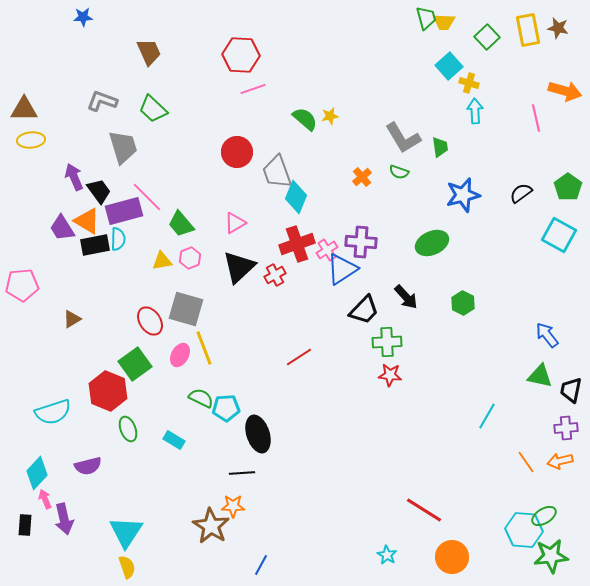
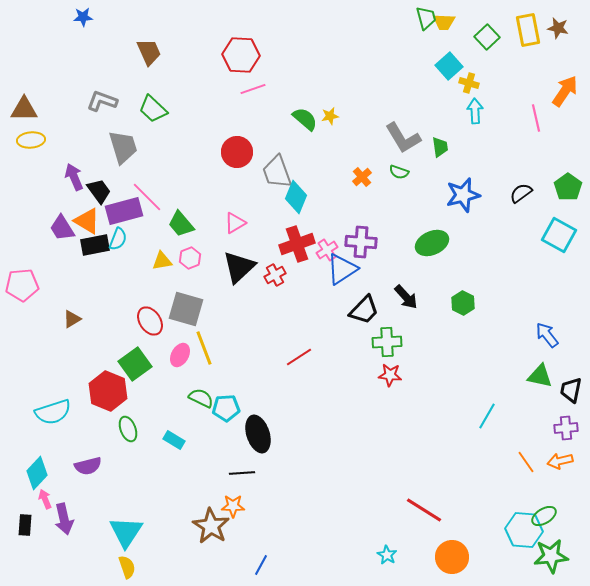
orange arrow at (565, 91): rotated 72 degrees counterclockwise
cyan semicircle at (118, 239): rotated 20 degrees clockwise
